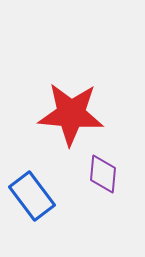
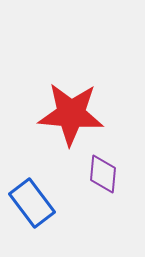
blue rectangle: moved 7 px down
